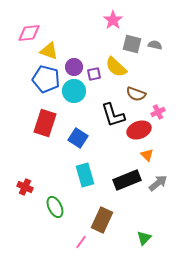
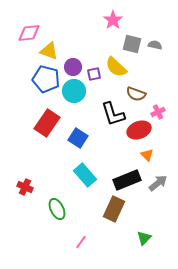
purple circle: moved 1 px left
black L-shape: moved 1 px up
red rectangle: moved 2 px right; rotated 16 degrees clockwise
cyan rectangle: rotated 25 degrees counterclockwise
green ellipse: moved 2 px right, 2 px down
brown rectangle: moved 12 px right, 11 px up
